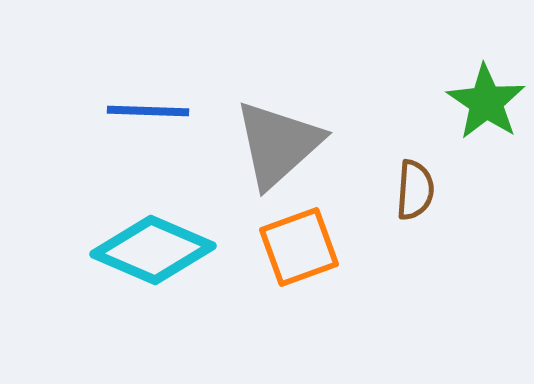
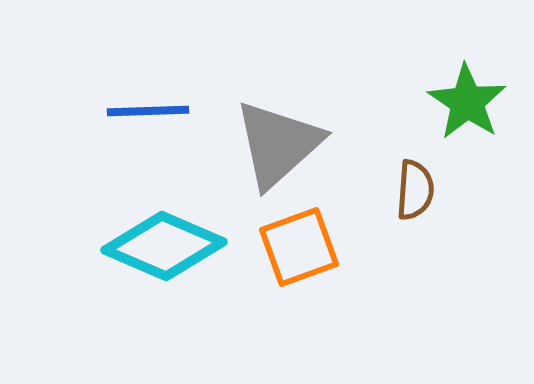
green star: moved 19 px left
blue line: rotated 4 degrees counterclockwise
cyan diamond: moved 11 px right, 4 px up
